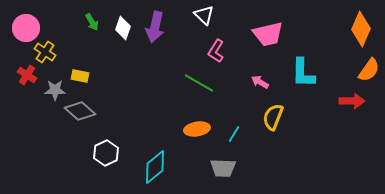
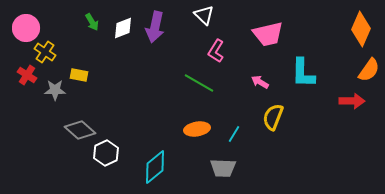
white diamond: rotated 50 degrees clockwise
yellow rectangle: moved 1 px left, 1 px up
gray diamond: moved 19 px down
